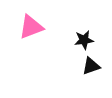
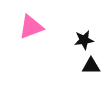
black triangle: rotated 18 degrees clockwise
